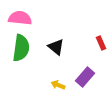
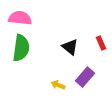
black triangle: moved 14 px right
